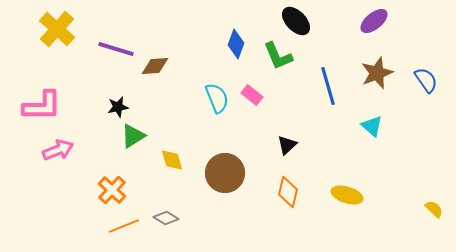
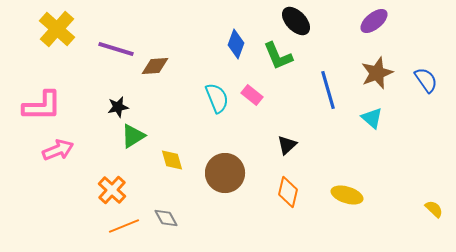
blue line: moved 4 px down
cyan triangle: moved 8 px up
gray diamond: rotated 30 degrees clockwise
